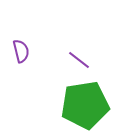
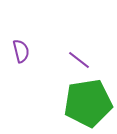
green pentagon: moved 3 px right, 2 px up
